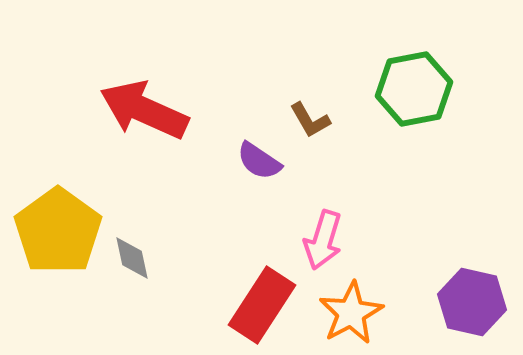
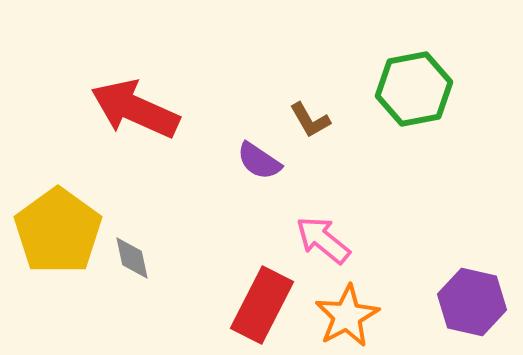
red arrow: moved 9 px left, 1 px up
pink arrow: rotated 112 degrees clockwise
red rectangle: rotated 6 degrees counterclockwise
orange star: moved 4 px left, 3 px down
